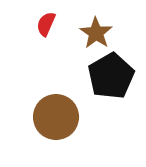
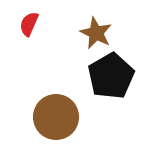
red semicircle: moved 17 px left
brown star: rotated 8 degrees counterclockwise
